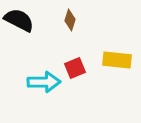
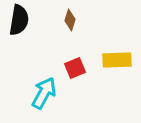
black semicircle: rotated 72 degrees clockwise
yellow rectangle: rotated 8 degrees counterclockwise
cyan arrow: moved 11 px down; rotated 60 degrees counterclockwise
